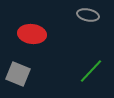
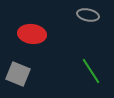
green line: rotated 76 degrees counterclockwise
